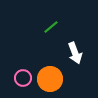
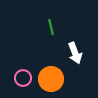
green line: rotated 63 degrees counterclockwise
orange circle: moved 1 px right
